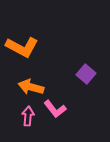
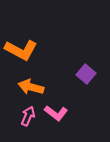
orange L-shape: moved 1 px left, 3 px down
pink L-shape: moved 1 px right, 4 px down; rotated 15 degrees counterclockwise
pink arrow: rotated 18 degrees clockwise
